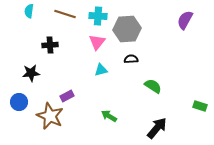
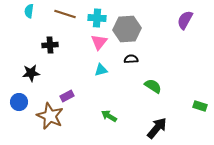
cyan cross: moved 1 px left, 2 px down
pink triangle: moved 2 px right
